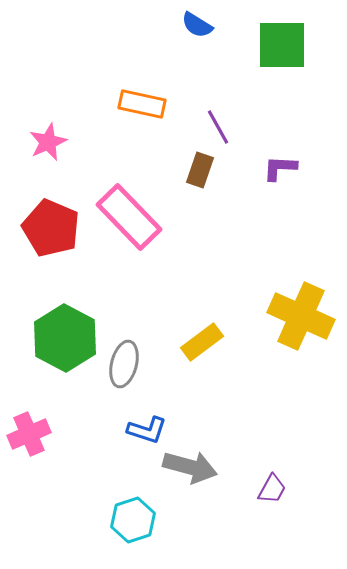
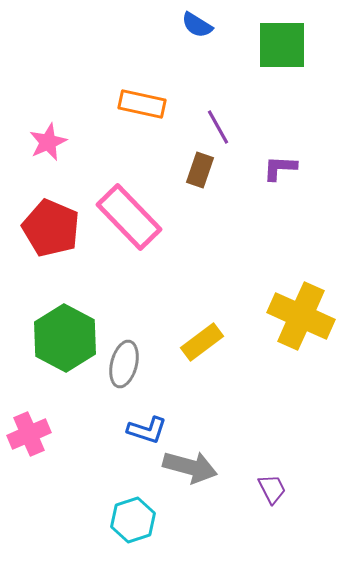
purple trapezoid: rotated 56 degrees counterclockwise
